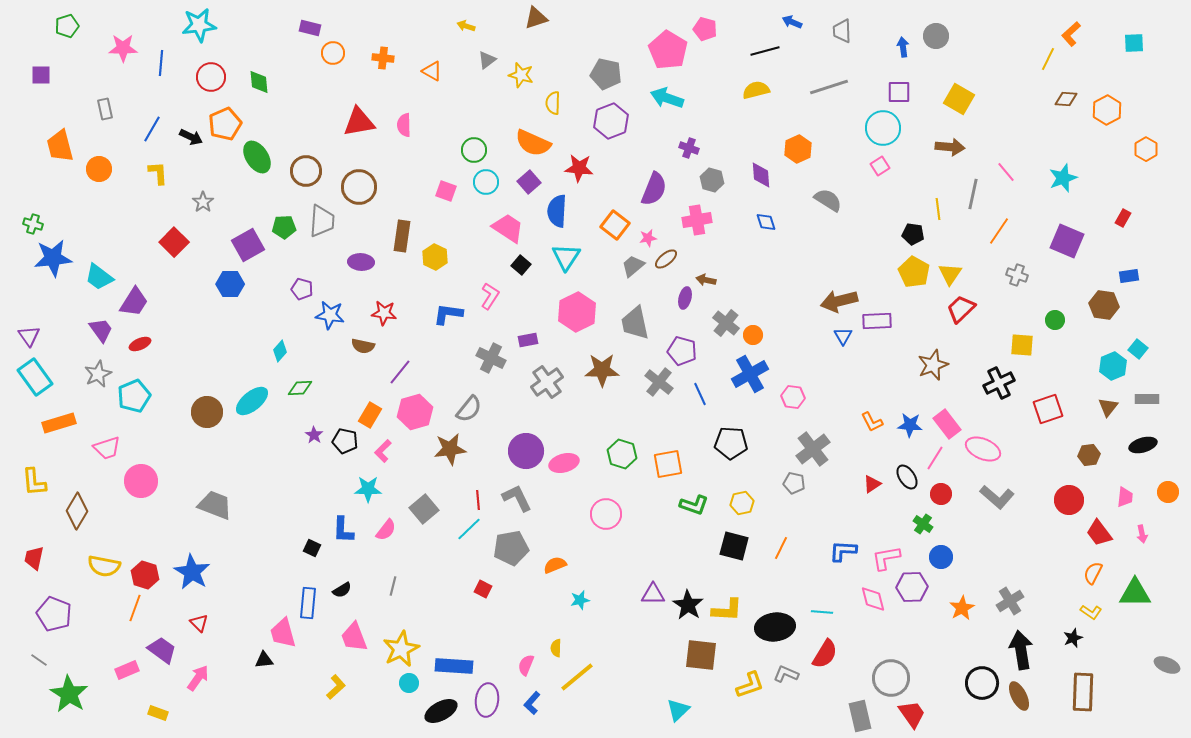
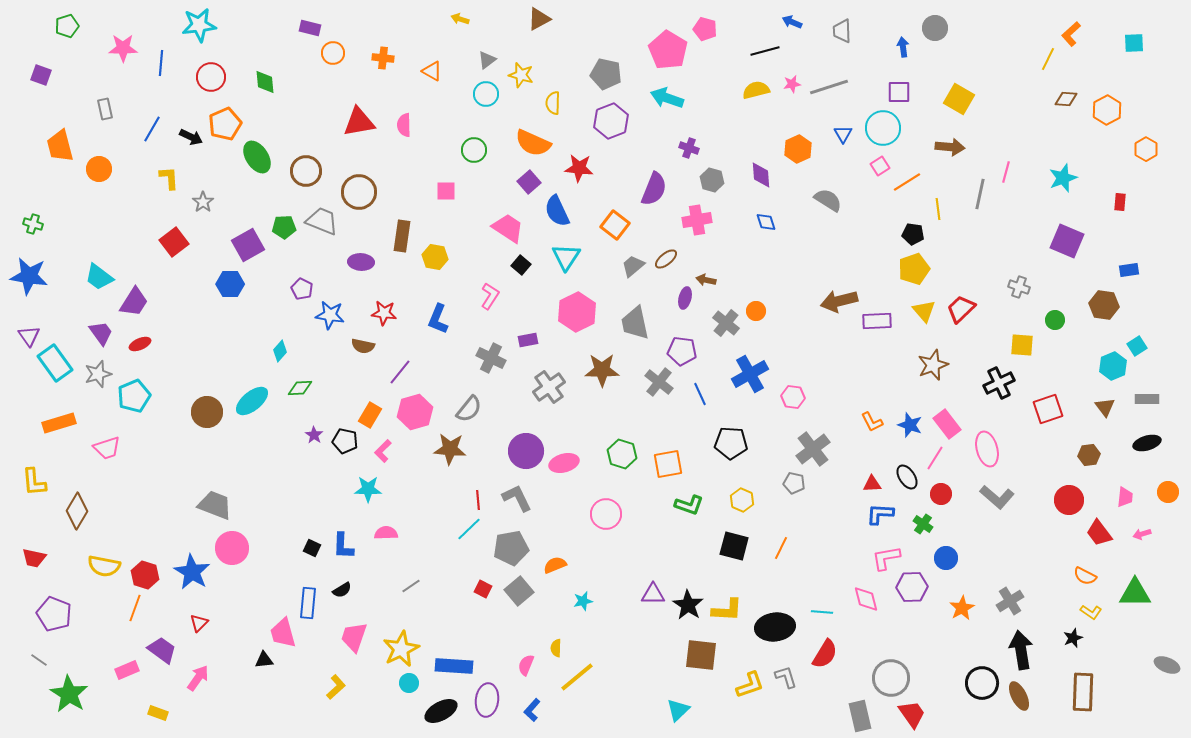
brown triangle at (536, 18): moved 3 px right, 1 px down; rotated 10 degrees counterclockwise
yellow arrow at (466, 26): moved 6 px left, 7 px up
gray circle at (936, 36): moved 1 px left, 8 px up
purple square at (41, 75): rotated 20 degrees clockwise
green diamond at (259, 82): moved 6 px right
pink line at (1006, 172): rotated 55 degrees clockwise
yellow L-shape at (158, 173): moved 11 px right, 5 px down
cyan circle at (486, 182): moved 88 px up
brown circle at (359, 187): moved 5 px down
pink square at (446, 191): rotated 20 degrees counterclockwise
gray line at (973, 194): moved 7 px right
blue semicircle at (557, 211): rotated 28 degrees counterclockwise
red rectangle at (1123, 218): moved 3 px left, 16 px up; rotated 24 degrees counterclockwise
gray trapezoid at (322, 221): rotated 72 degrees counterclockwise
orange line at (999, 231): moved 92 px left, 49 px up; rotated 24 degrees clockwise
pink star at (648, 238): moved 144 px right, 154 px up
red square at (174, 242): rotated 8 degrees clockwise
yellow hexagon at (435, 257): rotated 15 degrees counterclockwise
blue star at (53, 258): moved 24 px left, 18 px down; rotated 15 degrees clockwise
yellow pentagon at (914, 272): moved 3 px up; rotated 24 degrees clockwise
yellow triangle at (950, 274): moved 26 px left, 37 px down; rotated 15 degrees counterclockwise
gray cross at (1017, 275): moved 2 px right, 12 px down
blue rectangle at (1129, 276): moved 6 px up
purple pentagon at (302, 289): rotated 10 degrees clockwise
blue L-shape at (448, 314): moved 10 px left, 5 px down; rotated 76 degrees counterclockwise
purple trapezoid at (101, 330): moved 3 px down
orange circle at (753, 335): moved 3 px right, 24 px up
blue triangle at (843, 336): moved 202 px up
cyan square at (1138, 349): moved 1 px left, 3 px up; rotated 18 degrees clockwise
purple pentagon at (682, 351): rotated 8 degrees counterclockwise
gray star at (98, 374): rotated 8 degrees clockwise
cyan rectangle at (35, 377): moved 20 px right, 14 px up
gray cross at (547, 382): moved 2 px right, 5 px down
brown triangle at (1108, 407): moved 3 px left; rotated 15 degrees counterclockwise
blue star at (910, 425): rotated 15 degrees clockwise
black ellipse at (1143, 445): moved 4 px right, 2 px up
brown star at (450, 449): rotated 12 degrees clockwise
pink ellipse at (983, 449): moved 4 px right; rotated 52 degrees clockwise
pink circle at (141, 481): moved 91 px right, 67 px down
red triangle at (872, 484): rotated 30 degrees clockwise
yellow hexagon at (742, 503): moved 3 px up; rotated 25 degrees counterclockwise
green L-shape at (694, 505): moved 5 px left
gray square at (424, 509): moved 95 px right, 82 px down
blue L-shape at (343, 530): moved 16 px down
pink semicircle at (386, 530): moved 3 px down; rotated 130 degrees counterclockwise
pink arrow at (1142, 534): rotated 84 degrees clockwise
blue L-shape at (843, 551): moved 37 px right, 37 px up
blue circle at (941, 557): moved 5 px right, 1 px down
red trapezoid at (34, 558): rotated 90 degrees counterclockwise
orange semicircle at (1093, 573): moved 8 px left, 3 px down; rotated 90 degrees counterclockwise
gray line at (393, 586): moved 18 px right; rotated 42 degrees clockwise
pink diamond at (873, 599): moved 7 px left
cyan star at (580, 600): moved 3 px right, 1 px down
red triangle at (199, 623): rotated 30 degrees clockwise
pink trapezoid at (354, 637): rotated 40 degrees clockwise
gray L-shape at (786, 674): moved 3 px down; rotated 50 degrees clockwise
blue L-shape at (532, 703): moved 7 px down
